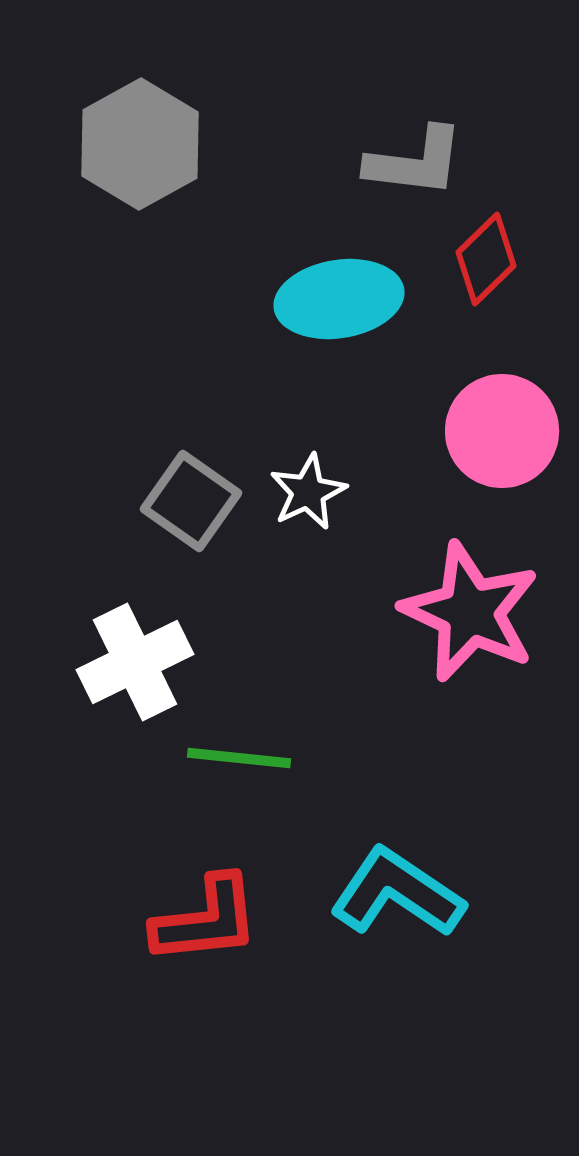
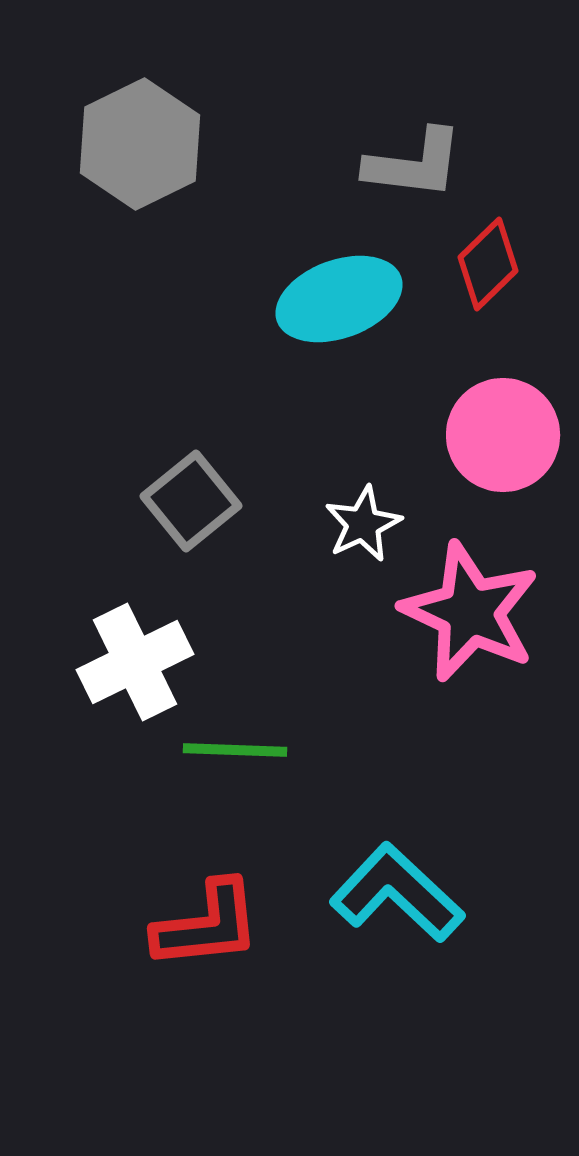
gray hexagon: rotated 3 degrees clockwise
gray L-shape: moved 1 px left, 2 px down
red diamond: moved 2 px right, 5 px down
cyan ellipse: rotated 11 degrees counterclockwise
pink circle: moved 1 px right, 4 px down
white star: moved 55 px right, 32 px down
gray square: rotated 16 degrees clockwise
green line: moved 4 px left, 8 px up; rotated 4 degrees counterclockwise
cyan L-shape: rotated 9 degrees clockwise
red L-shape: moved 1 px right, 5 px down
